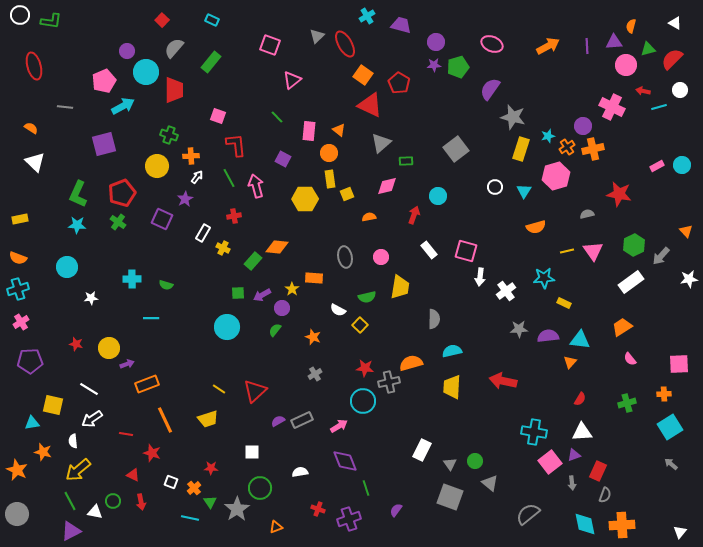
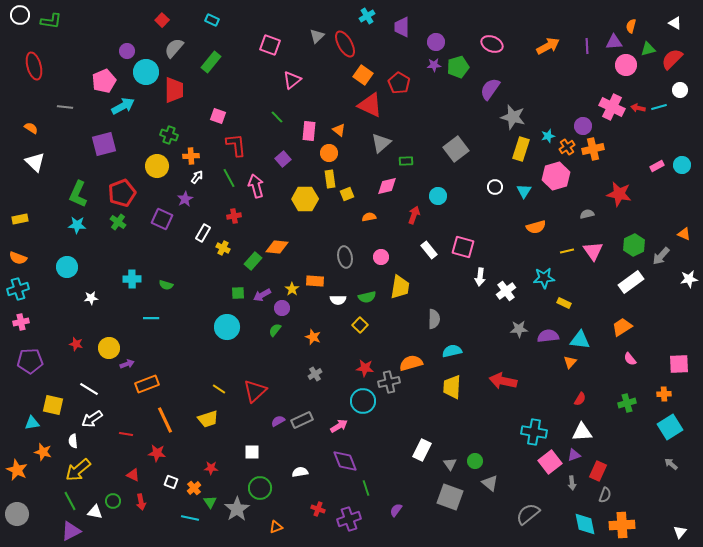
purple trapezoid at (401, 25): moved 1 px right, 2 px down; rotated 105 degrees counterclockwise
red arrow at (643, 91): moved 5 px left, 17 px down
purple square at (283, 159): rotated 21 degrees clockwise
orange triangle at (686, 231): moved 2 px left, 3 px down; rotated 24 degrees counterclockwise
pink square at (466, 251): moved 3 px left, 4 px up
orange rectangle at (314, 278): moved 1 px right, 3 px down
white semicircle at (338, 310): moved 10 px up; rotated 28 degrees counterclockwise
pink cross at (21, 322): rotated 21 degrees clockwise
red star at (152, 453): moved 5 px right; rotated 12 degrees counterclockwise
